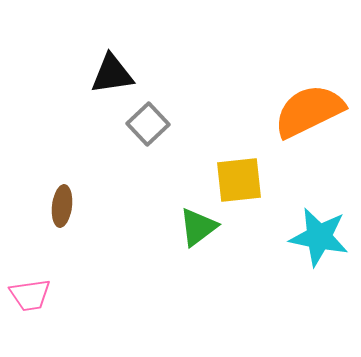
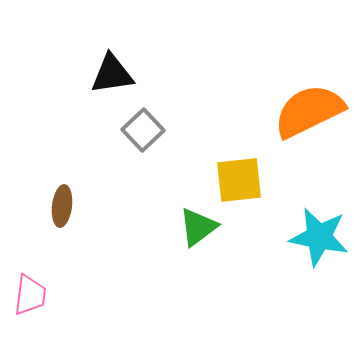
gray square: moved 5 px left, 6 px down
pink trapezoid: rotated 75 degrees counterclockwise
